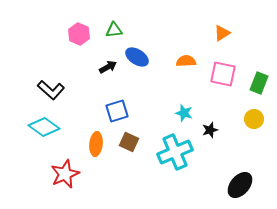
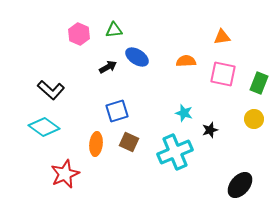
orange triangle: moved 4 px down; rotated 24 degrees clockwise
